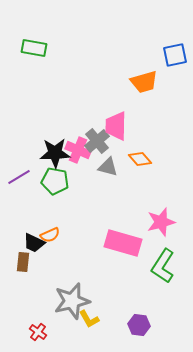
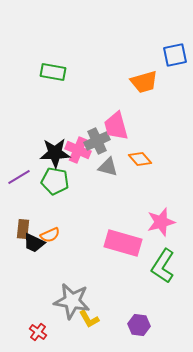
green rectangle: moved 19 px right, 24 px down
pink trapezoid: rotated 16 degrees counterclockwise
gray cross: rotated 15 degrees clockwise
brown rectangle: moved 33 px up
gray star: rotated 24 degrees clockwise
